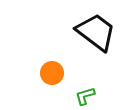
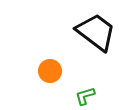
orange circle: moved 2 px left, 2 px up
